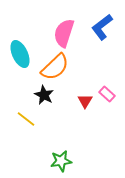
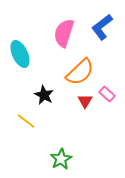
orange semicircle: moved 25 px right, 5 px down
yellow line: moved 2 px down
green star: moved 2 px up; rotated 20 degrees counterclockwise
